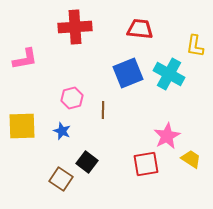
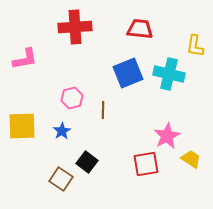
cyan cross: rotated 16 degrees counterclockwise
blue star: rotated 18 degrees clockwise
